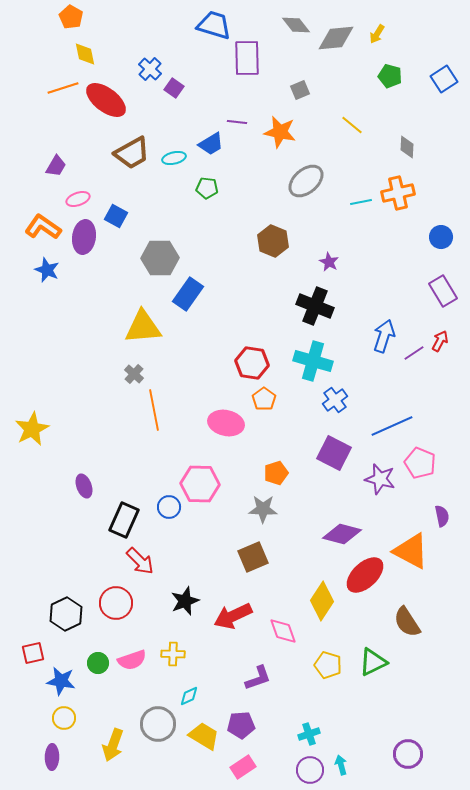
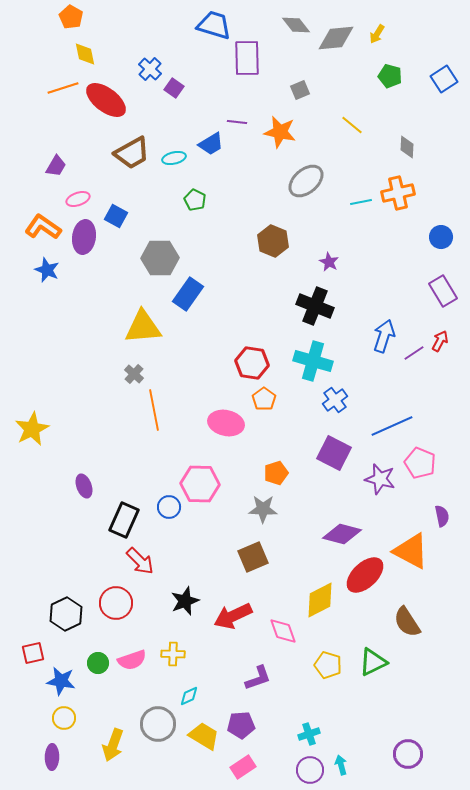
green pentagon at (207, 188): moved 12 px left, 12 px down; rotated 20 degrees clockwise
yellow diamond at (322, 601): moved 2 px left, 1 px up; rotated 30 degrees clockwise
